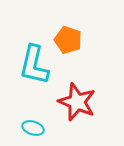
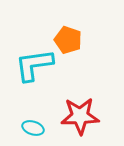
cyan L-shape: rotated 69 degrees clockwise
red star: moved 3 px right, 14 px down; rotated 24 degrees counterclockwise
